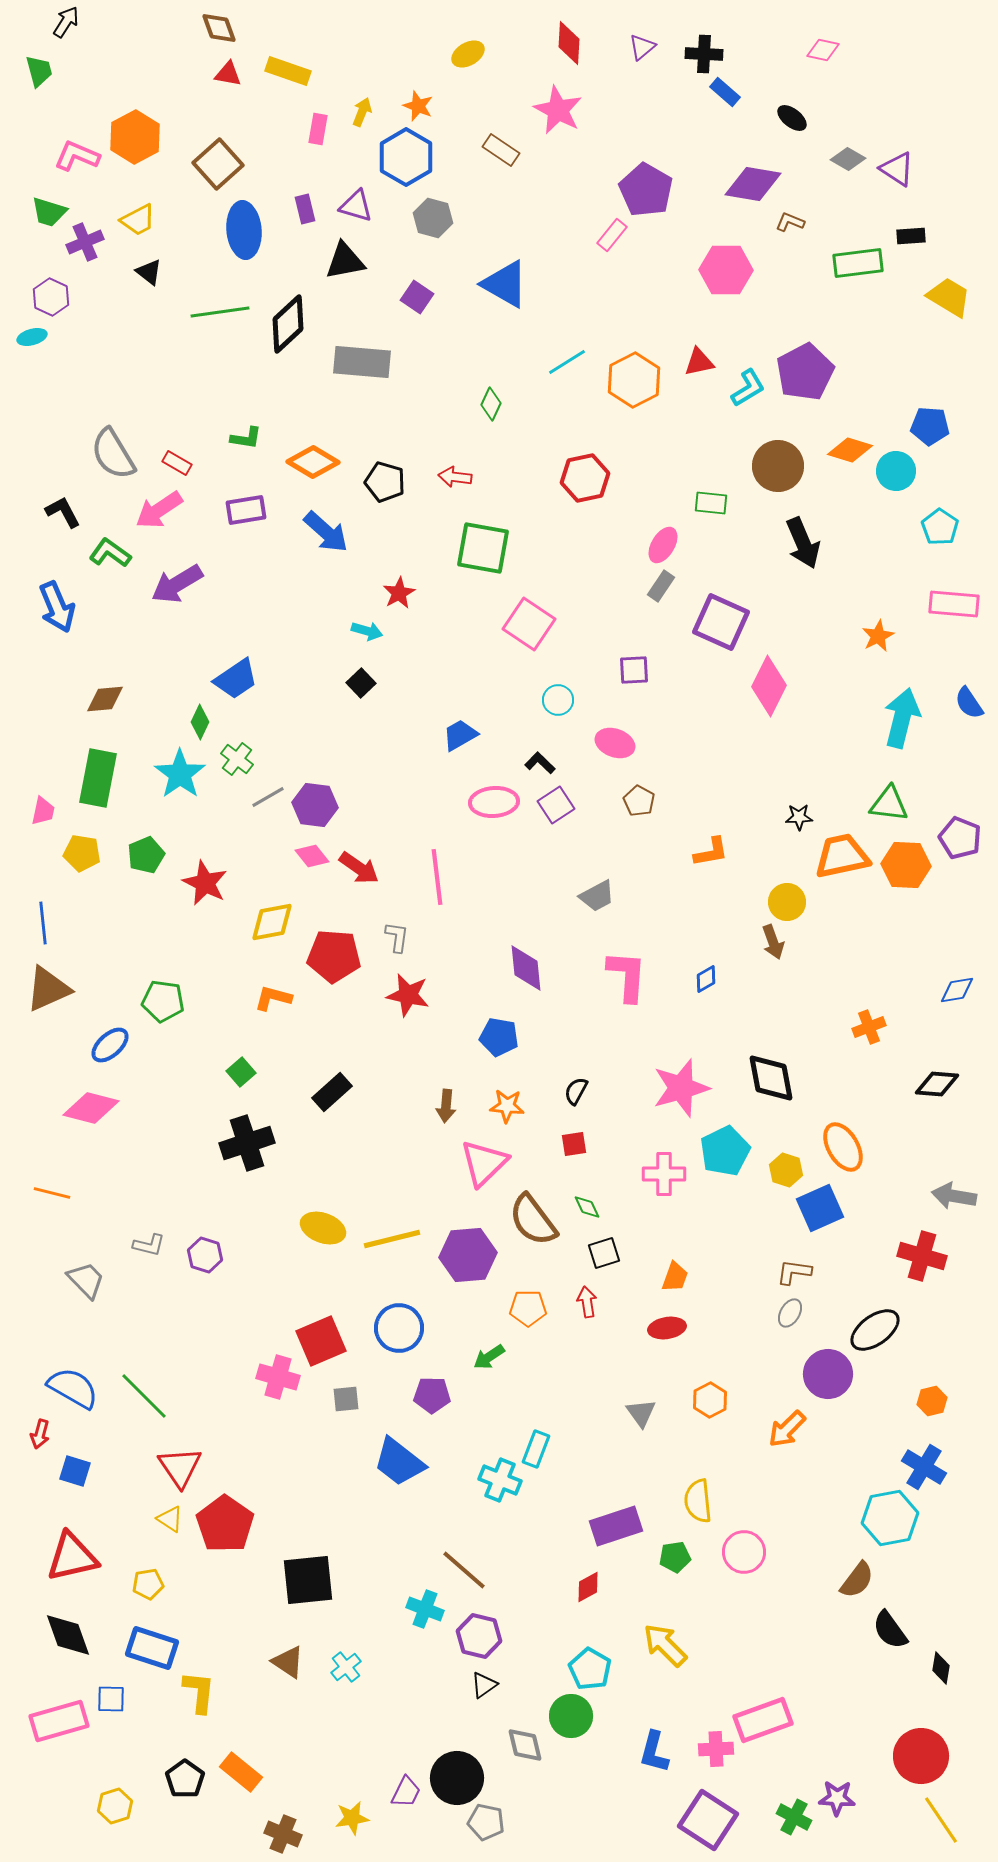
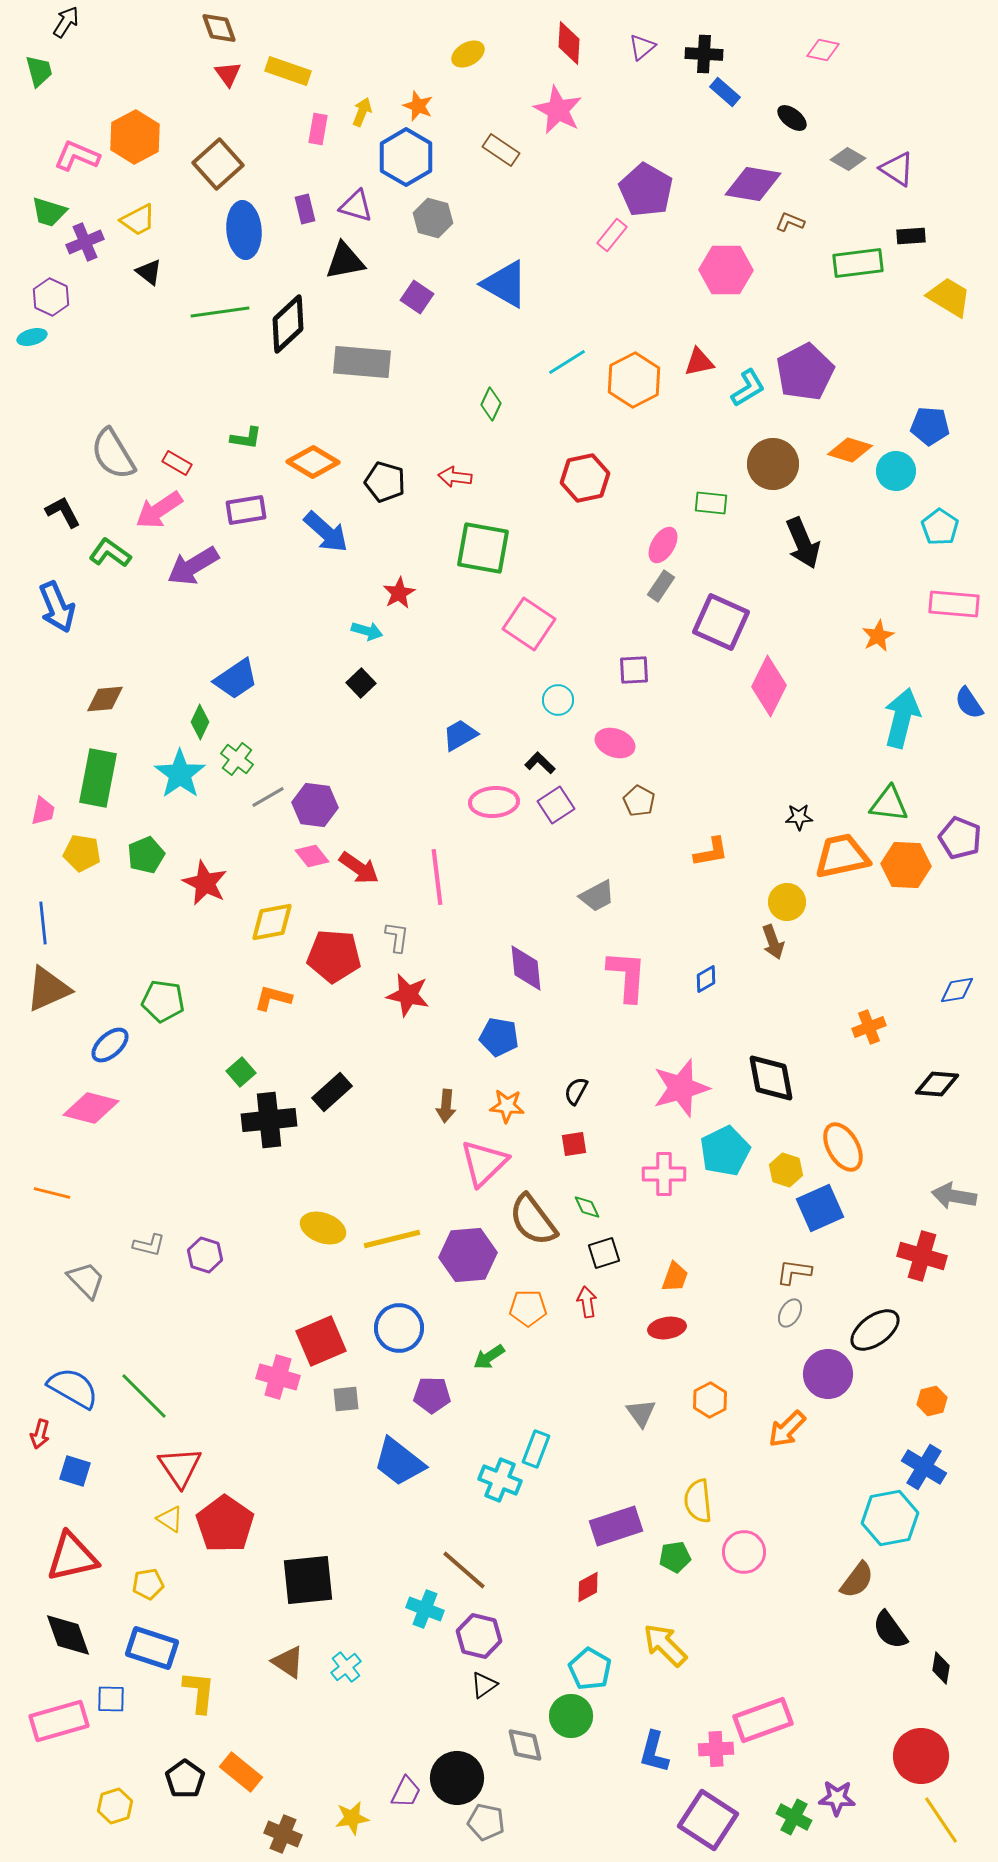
red triangle at (228, 74): rotated 44 degrees clockwise
brown circle at (778, 466): moved 5 px left, 2 px up
purple arrow at (177, 584): moved 16 px right, 18 px up
black cross at (247, 1143): moved 22 px right, 23 px up; rotated 12 degrees clockwise
